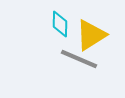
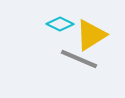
cyan diamond: rotated 64 degrees counterclockwise
